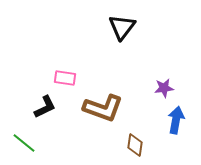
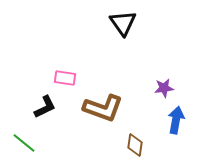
black triangle: moved 1 px right, 4 px up; rotated 12 degrees counterclockwise
